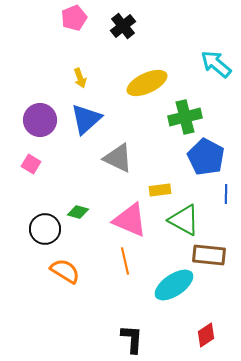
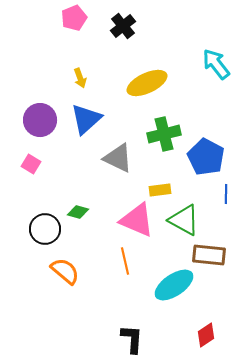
cyan arrow: rotated 12 degrees clockwise
green cross: moved 21 px left, 17 px down
pink triangle: moved 7 px right
orange semicircle: rotated 8 degrees clockwise
